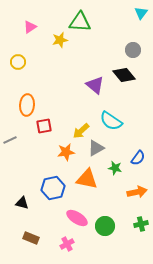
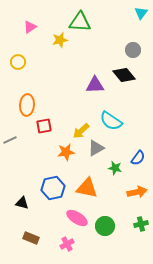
purple triangle: rotated 42 degrees counterclockwise
orange triangle: moved 9 px down
